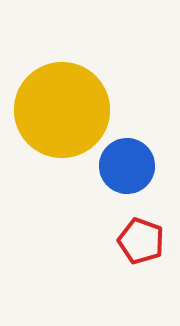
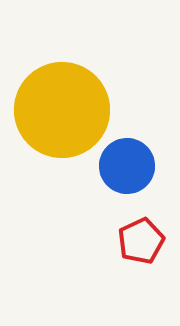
red pentagon: rotated 27 degrees clockwise
